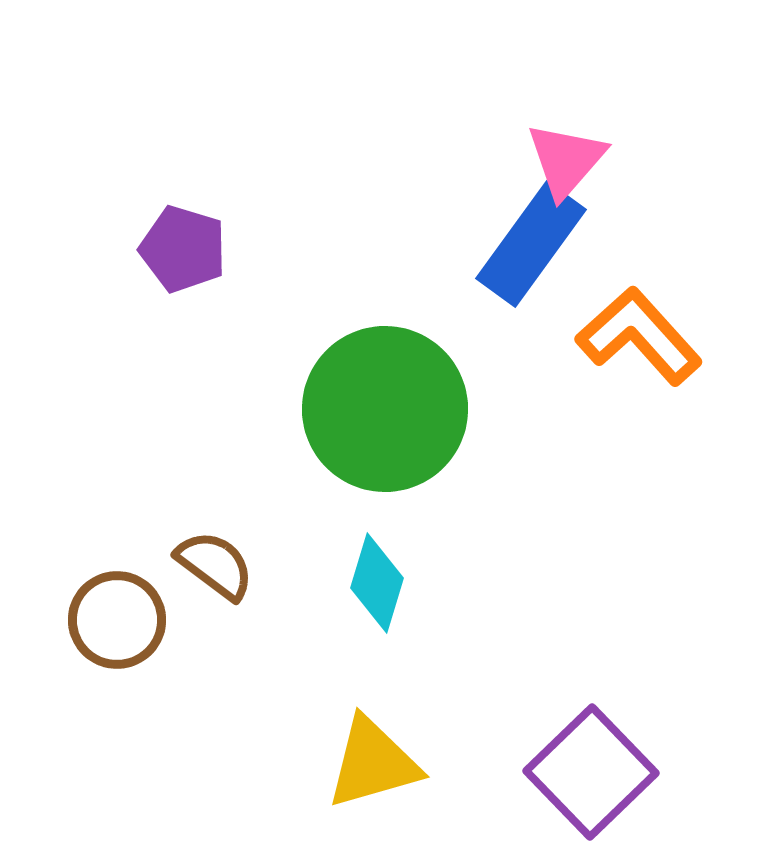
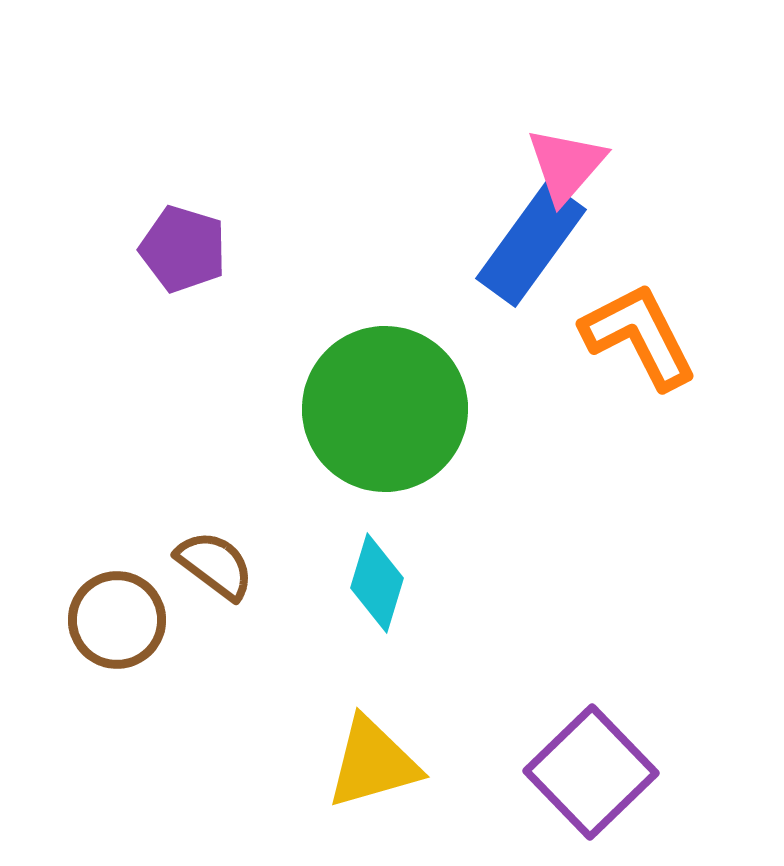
pink triangle: moved 5 px down
orange L-shape: rotated 15 degrees clockwise
